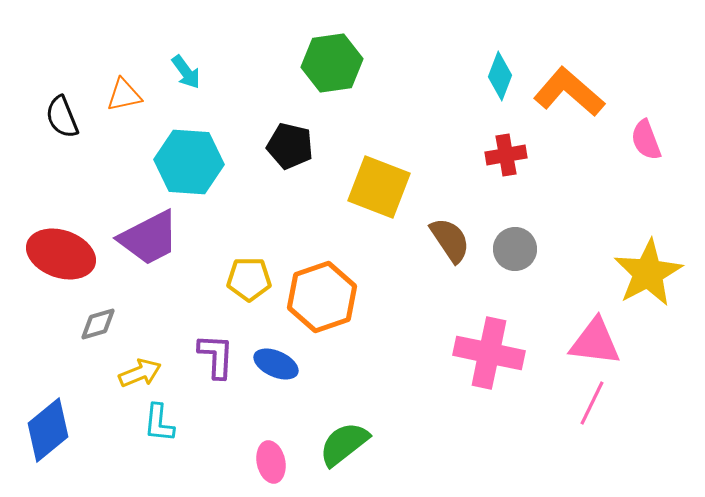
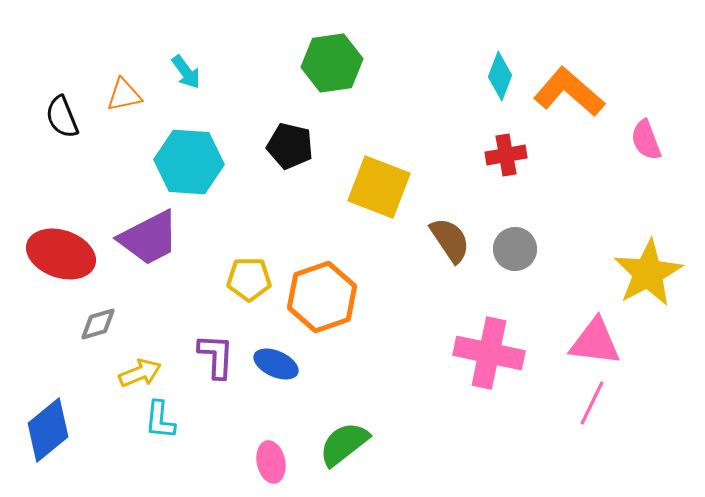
cyan L-shape: moved 1 px right, 3 px up
